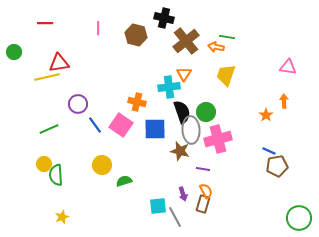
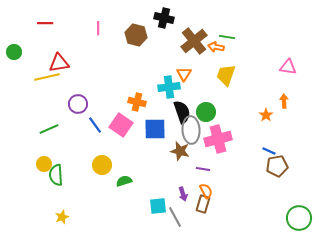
brown cross at (186, 41): moved 8 px right
